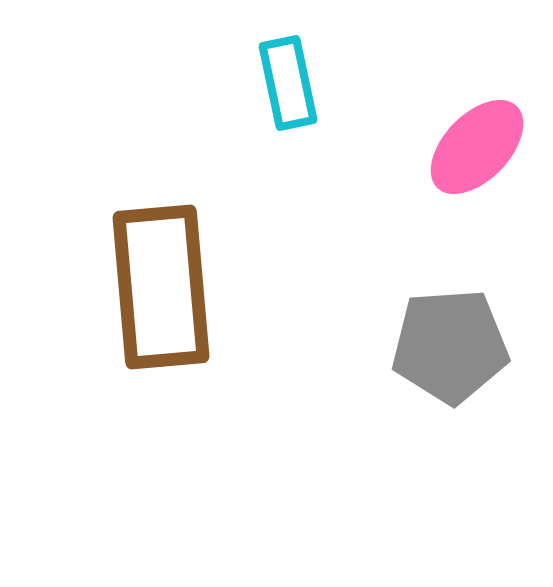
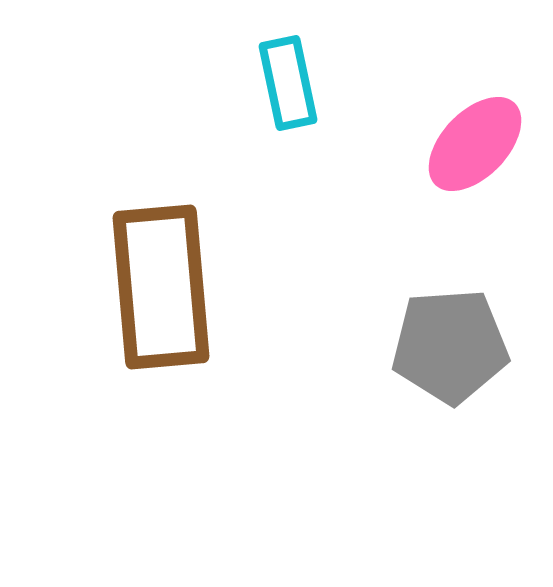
pink ellipse: moved 2 px left, 3 px up
